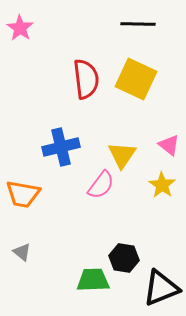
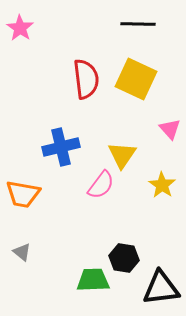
pink triangle: moved 1 px right, 16 px up; rotated 10 degrees clockwise
black triangle: rotated 15 degrees clockwise
